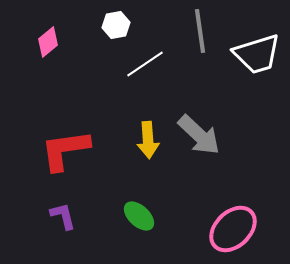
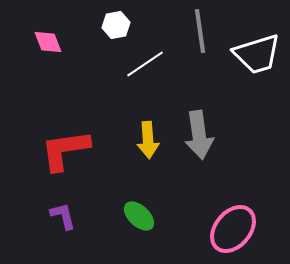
pink diamond: rotated 72 degrees counterclockwise
gray arrow: rotated 39 degrees clockwise
pink ellipse: rotated 6 degrees counterclockwise
